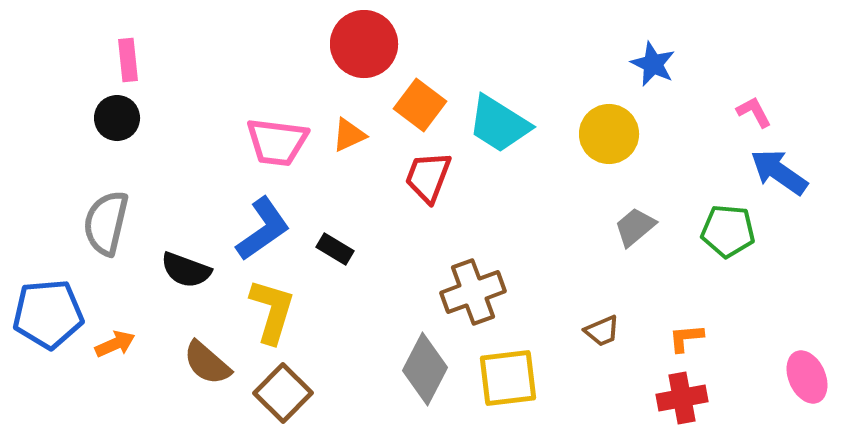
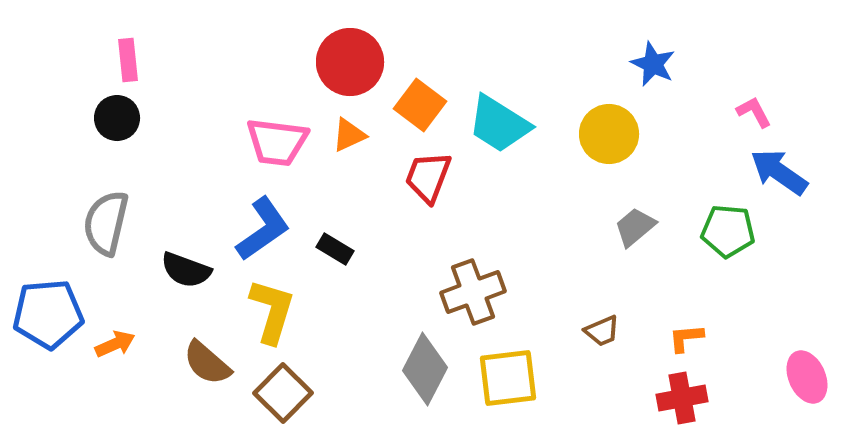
red circle: moved 14 px left, 18 px down
